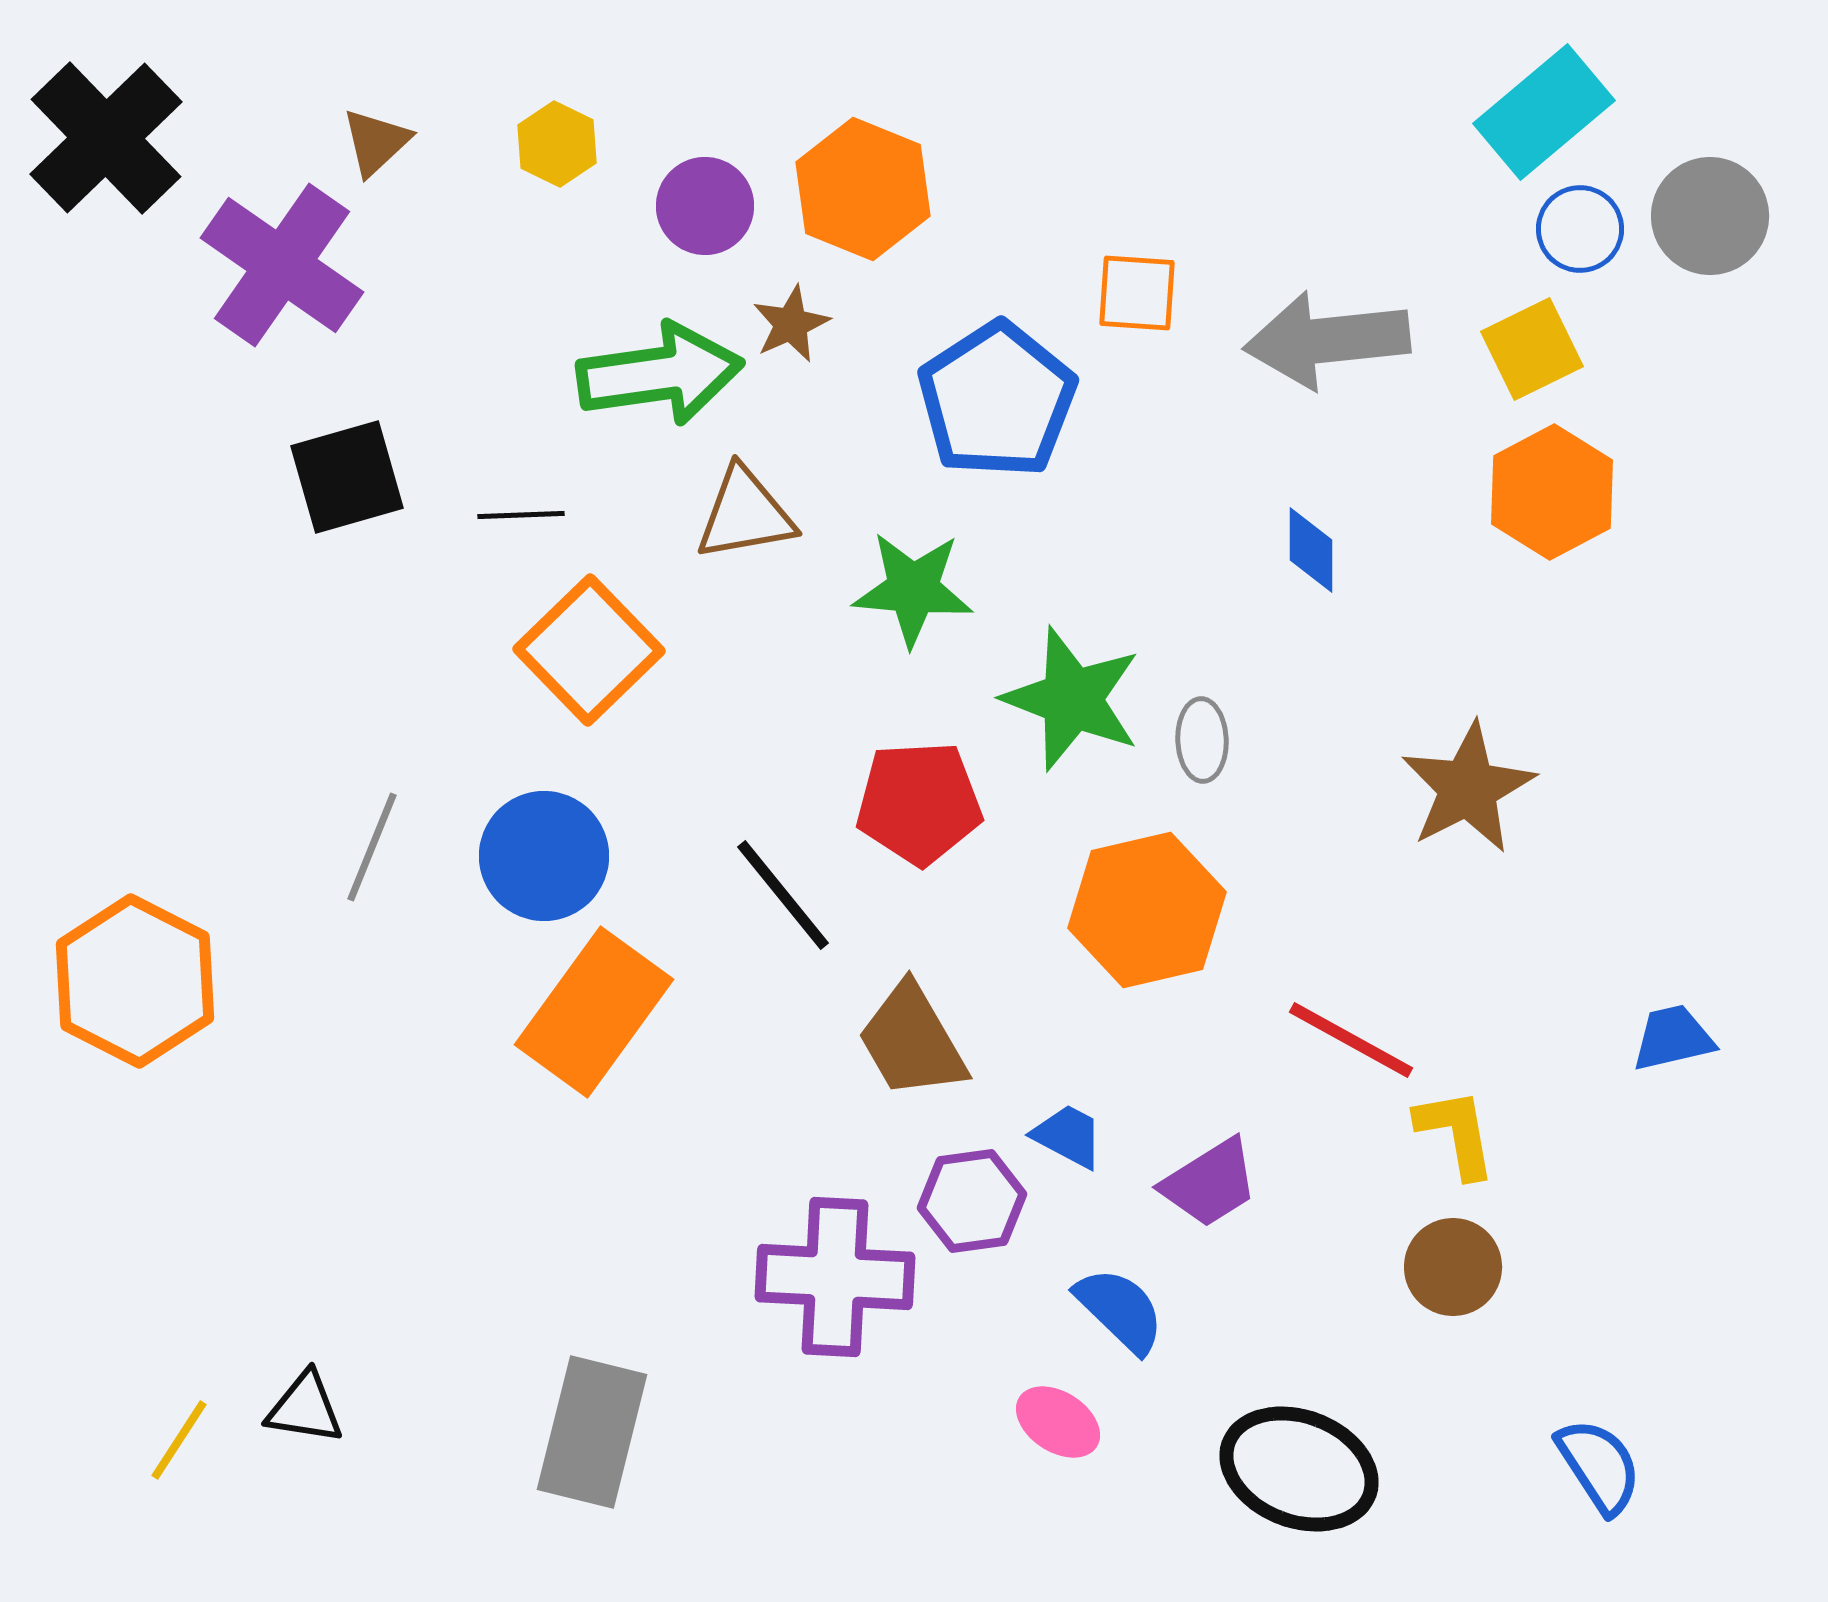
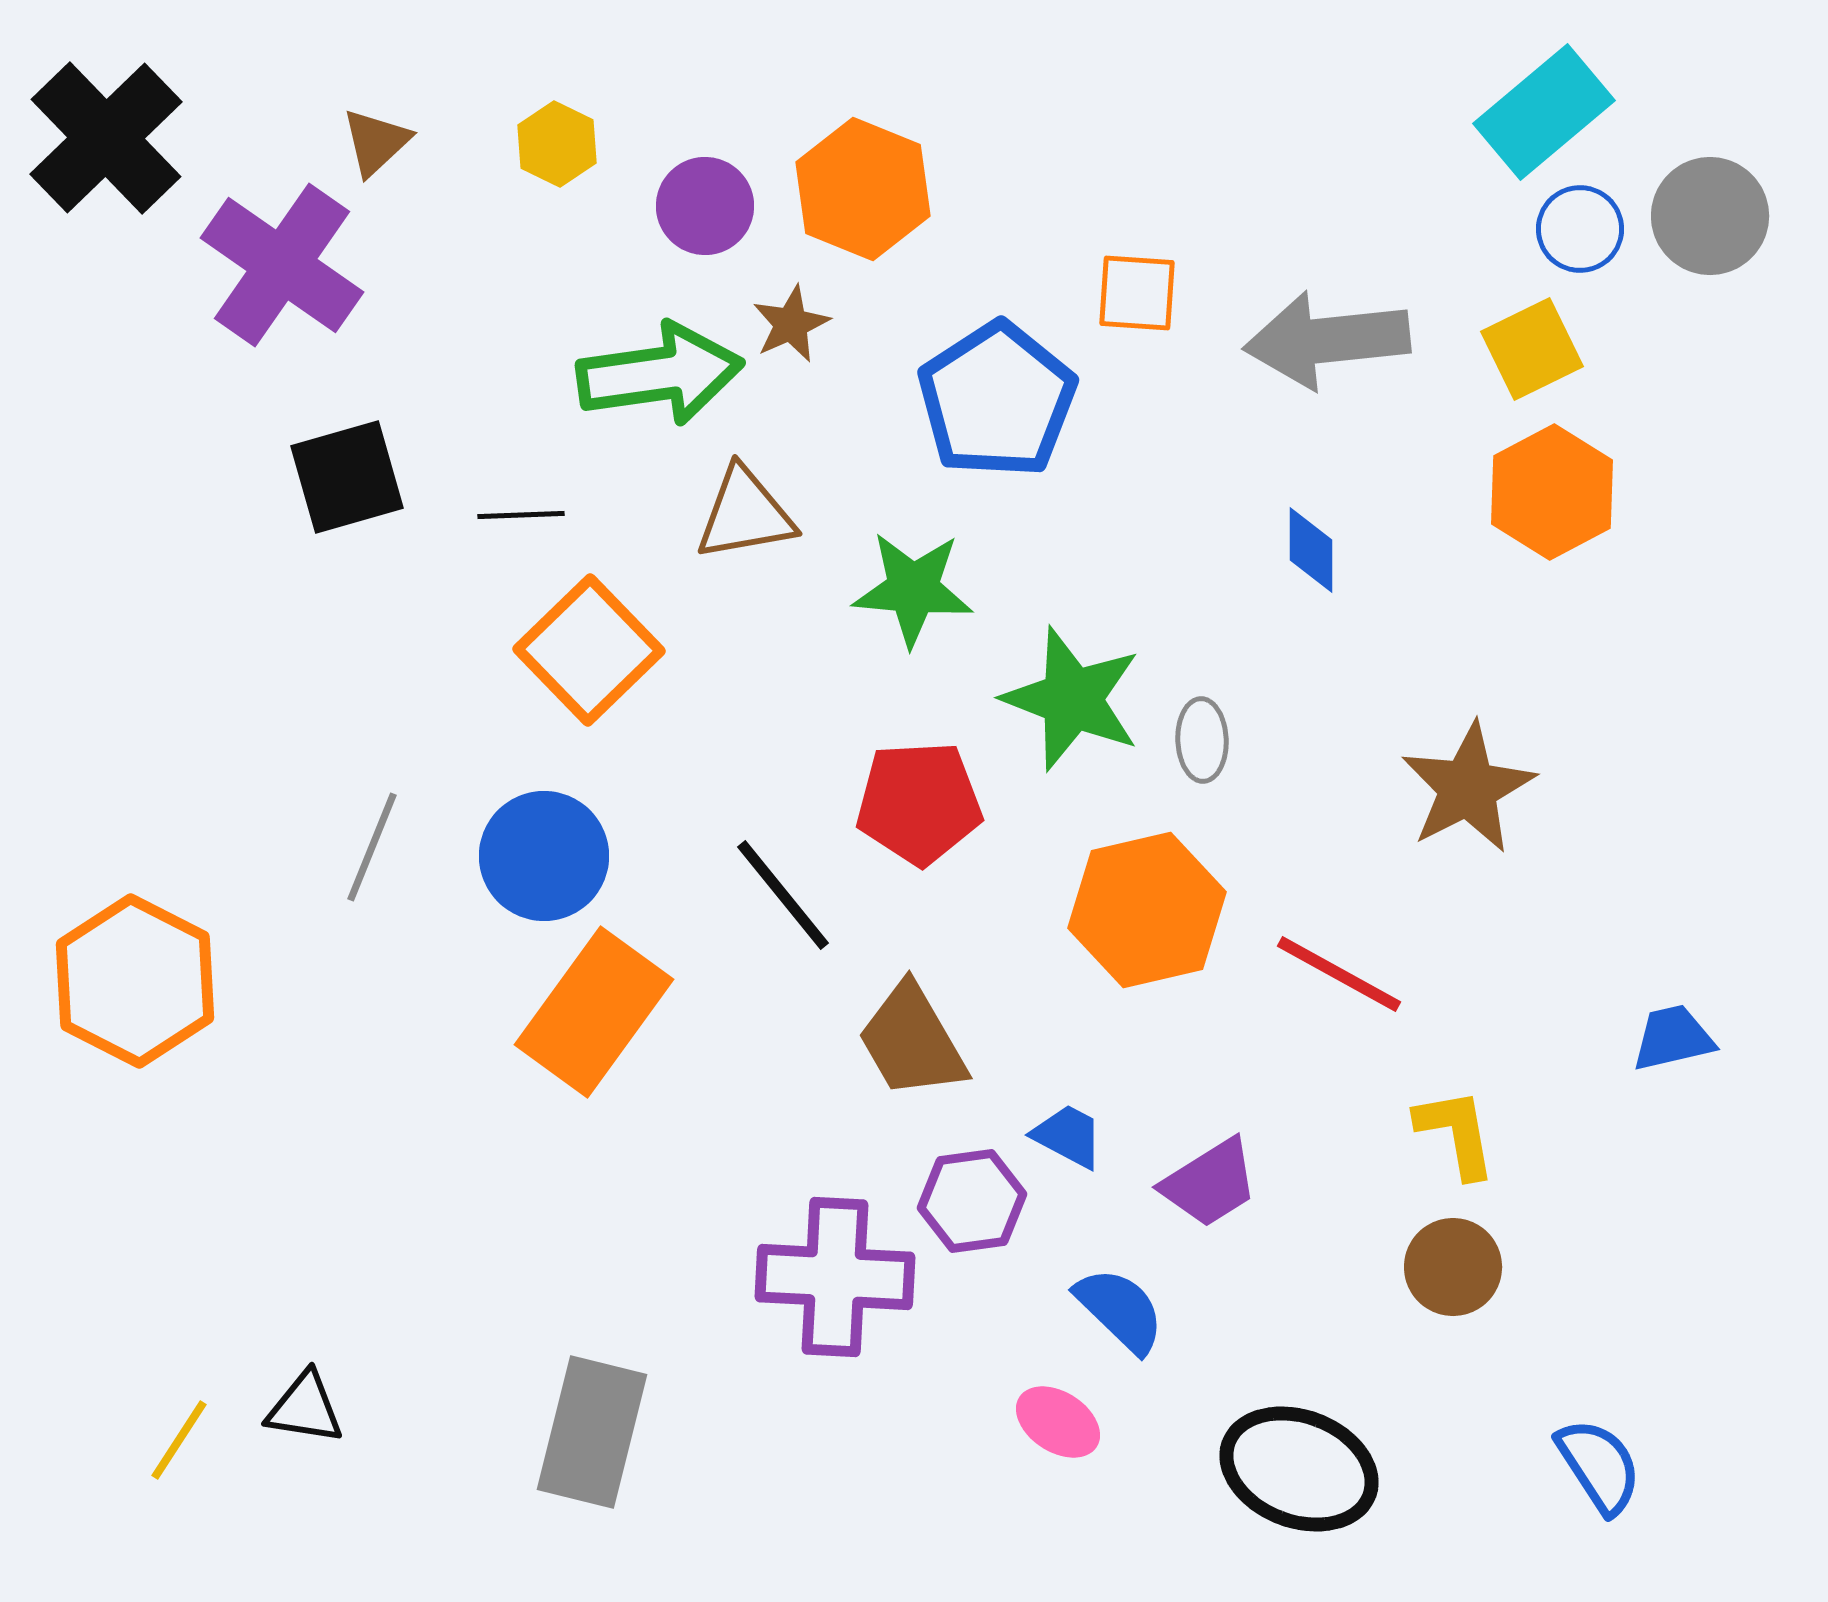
red line at (1351, 1040): moved 12 px left, 66 px up
